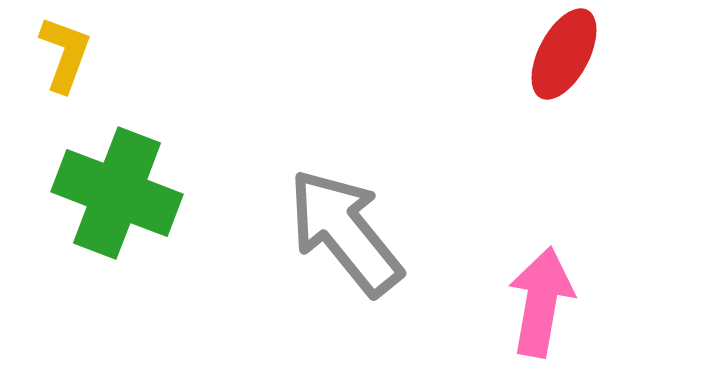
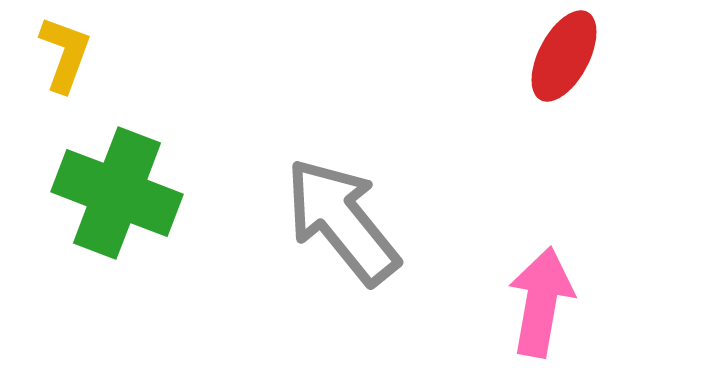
red ellipse: moved 2 px down
gray arrow: moved 3 px left, 11 px up
